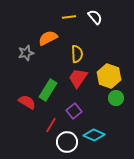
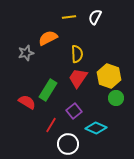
white semicircle: rotated 112 degrees counterclockwise
cyan diamond: moved 2 px right, 7 px up
white circle: moved 1 px right, 2 px down
